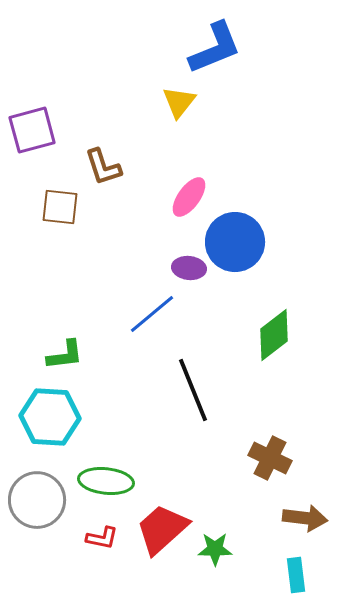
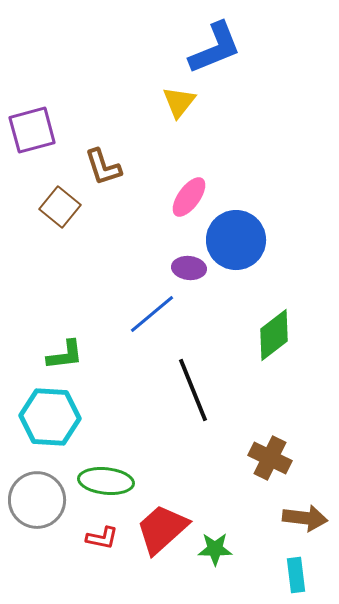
brown square: rotated 33 degrees clockwise
blue circle: moved 1 px right, 2 px up
